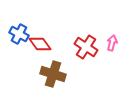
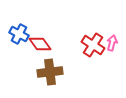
red cross: moved 7 px right, 2 px up
brown cross: moved 3 px left, 2 px up; rotated 25 degrees counterclockwise
